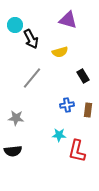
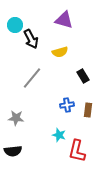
purple triangle: moved 4 px left
cyan star: rotated 16 degrees clockwise
